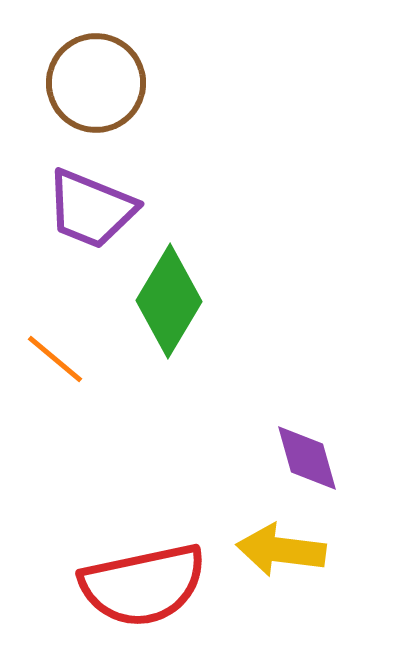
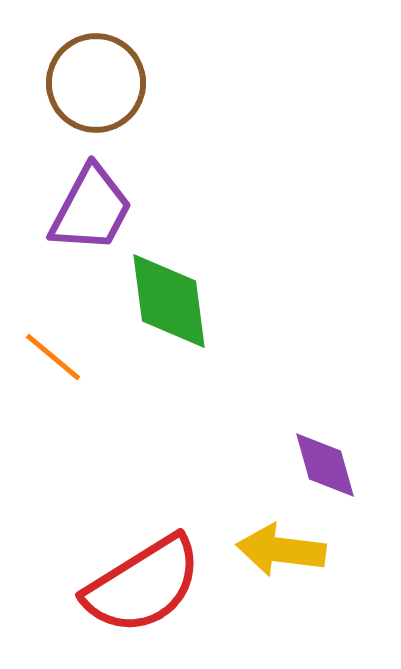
purple trapezoid: rotated 84 degrees counterclockwise
green diamond: rotated 38 degrees counterclockwise
orange line: moved 2 px left, 2 px up
purple diamond: moved 18 px right, 7 px down
red semicircle: rotated 20 degrees counterclockwise
